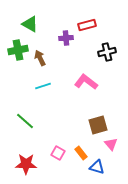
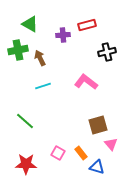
purple cross: moved 3 px left, 3 px up
